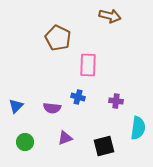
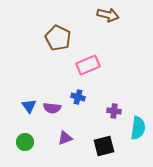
brown arrow: moved 2 px left, 1 px up
pink rectangle: rotated 65 degrees clockwise
purple cross: moved 2 px left, 10 px down
blue triangle: moved 13 px right; rotated 21 degrees counterclockwise
